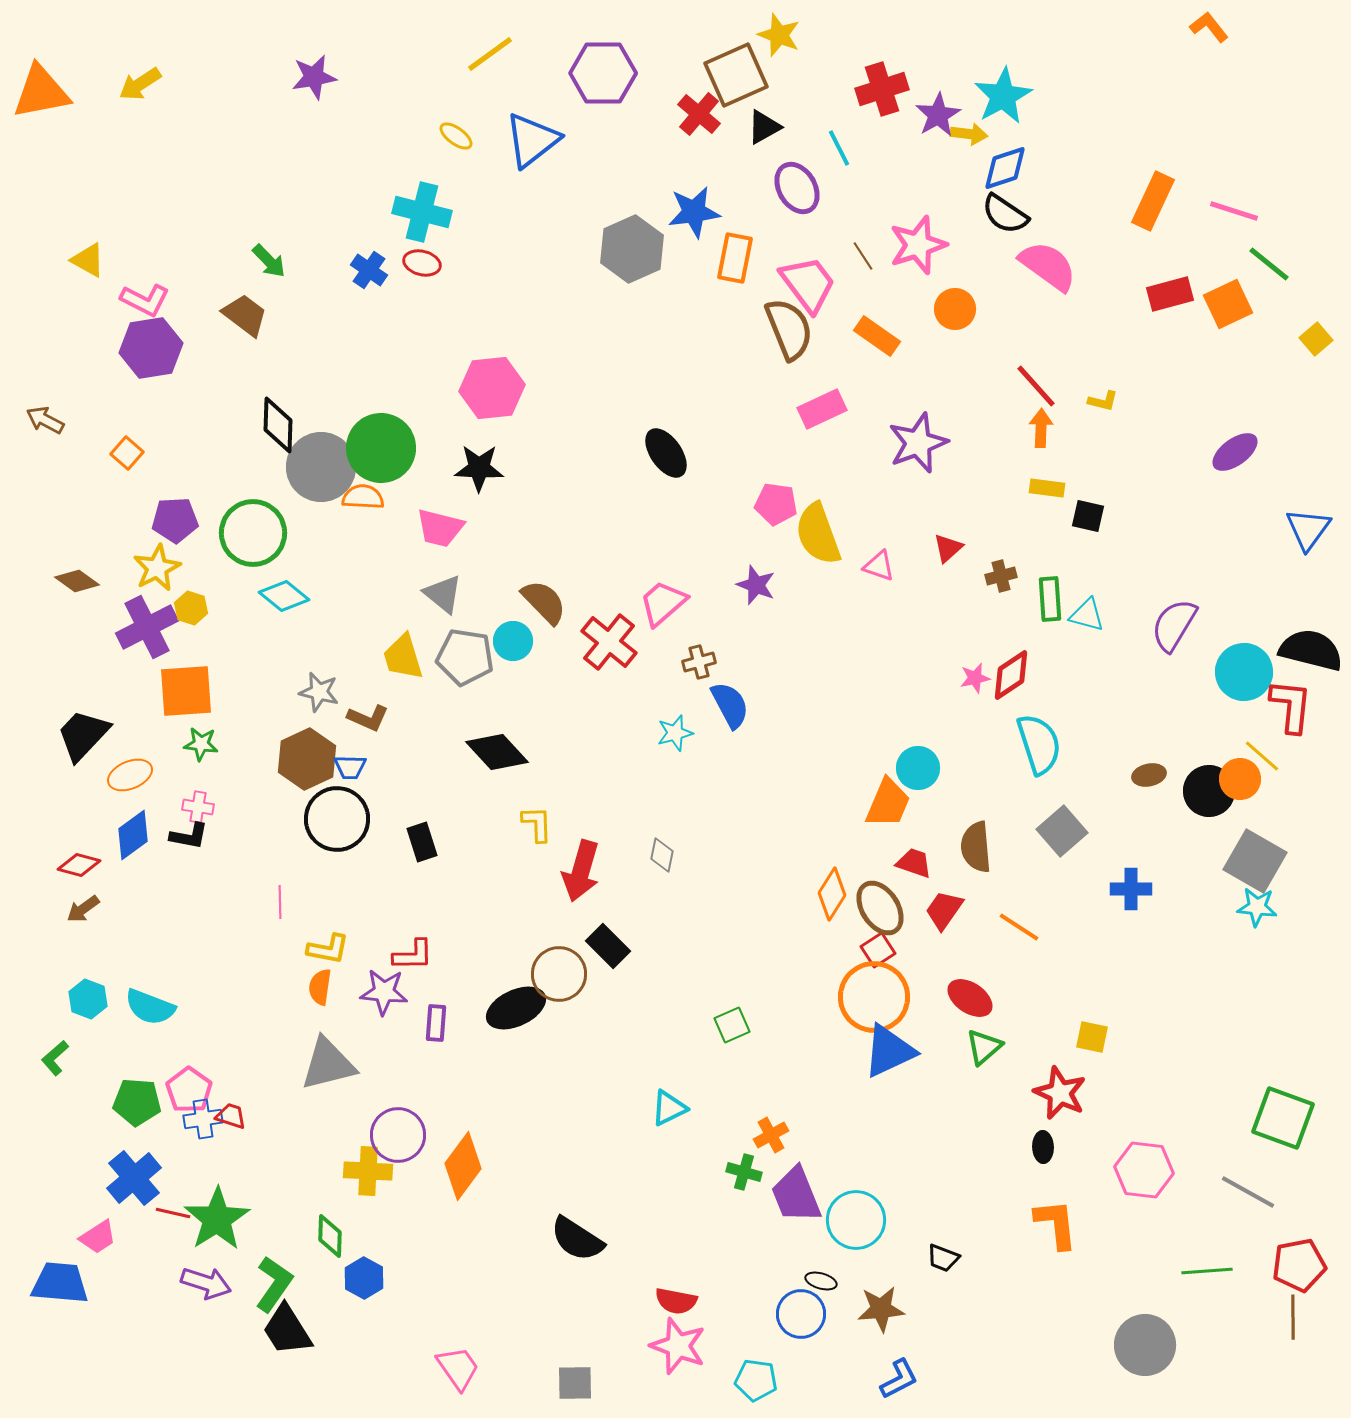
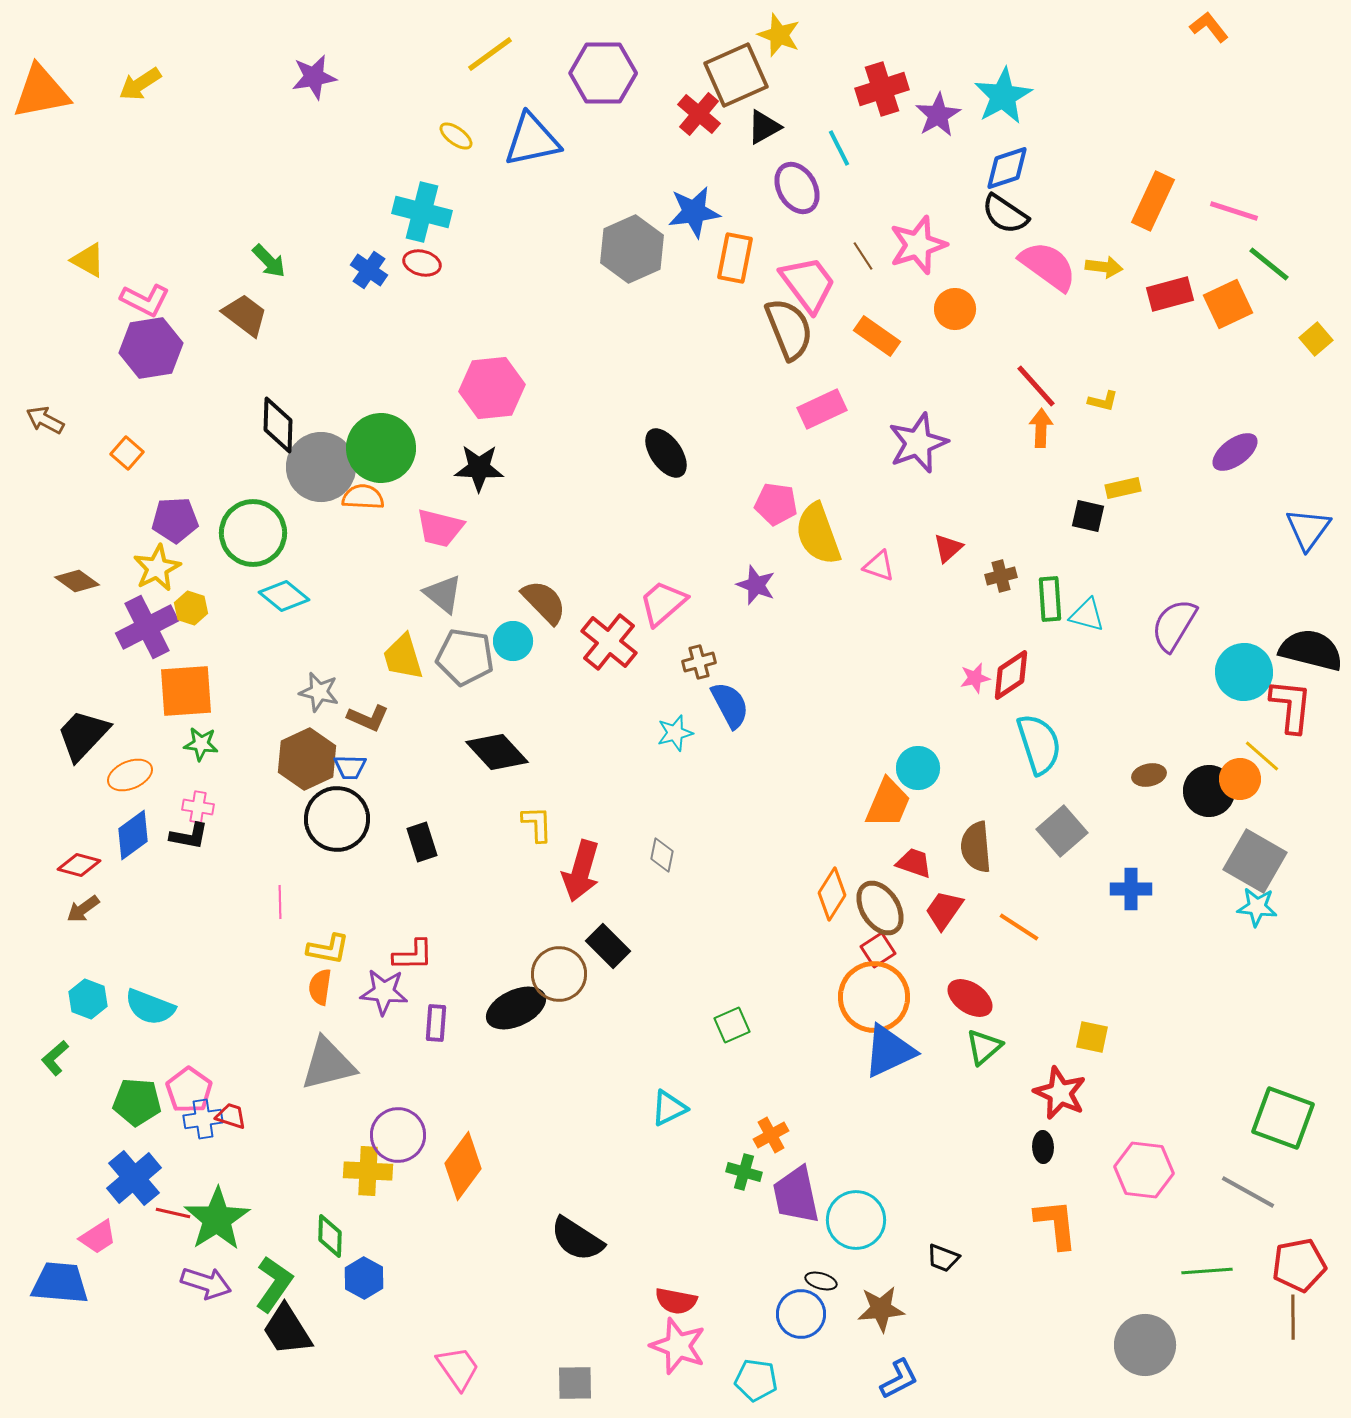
yellow arrow at (969, 134): moved 135 px right, 133 px down
blue triangle at (532, 140): rotated 26 degrees clockwise
blue diamond at (1005, 168): moved 2 px right
yellow rectangle at (1047, 488): moved 76 px right; rotated 20 degrees counterclockwise
purple trapezoid at (796, 1195): rotated 10 degrees clockwise
